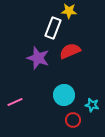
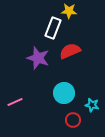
cyan circle: moved 2 px up
